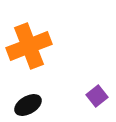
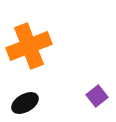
black ellipse: moved 3 px left, 2 px up
